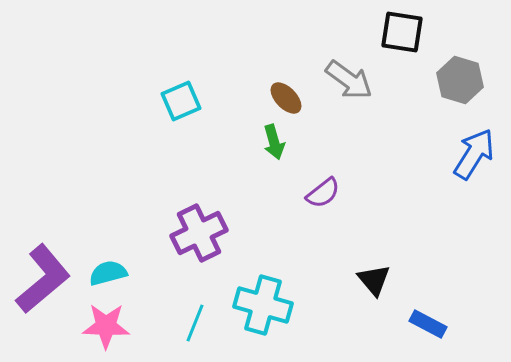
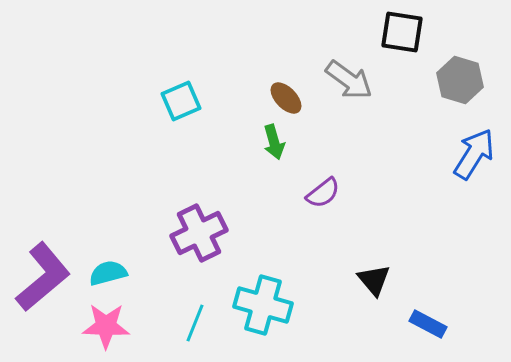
purple L-shape: moved 2 px up
